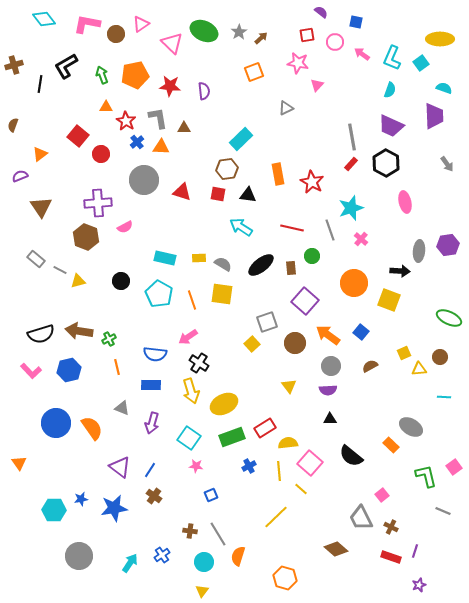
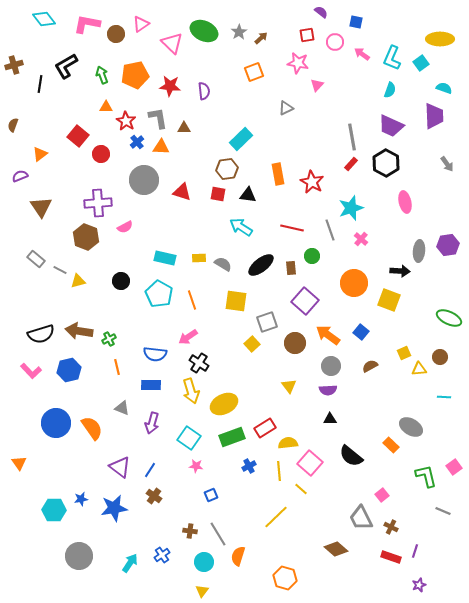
yellow square at (222, 294): moved 14 px right, 7 px down
